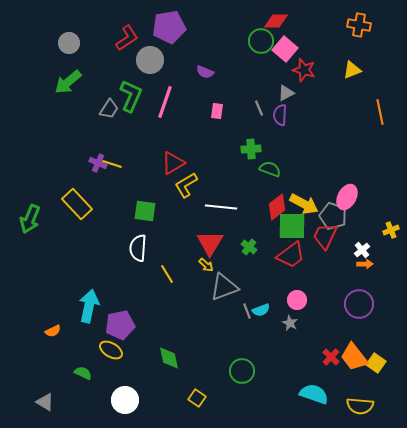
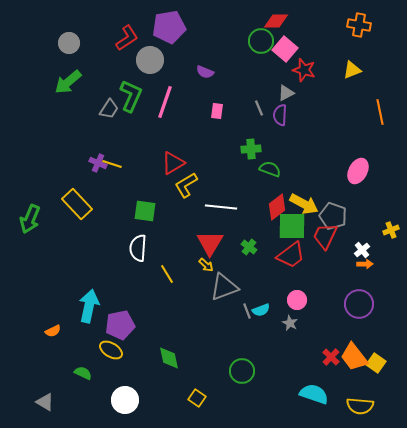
pink ellipse at (347, 197): moved 11 px right, 26 px up
